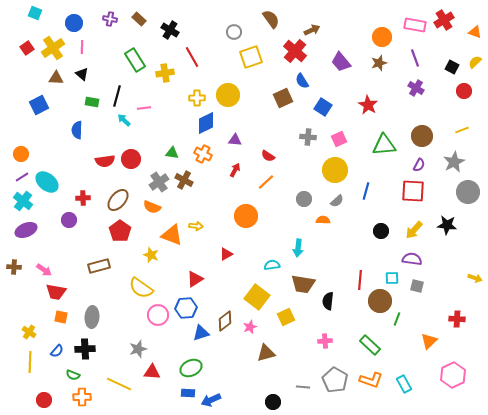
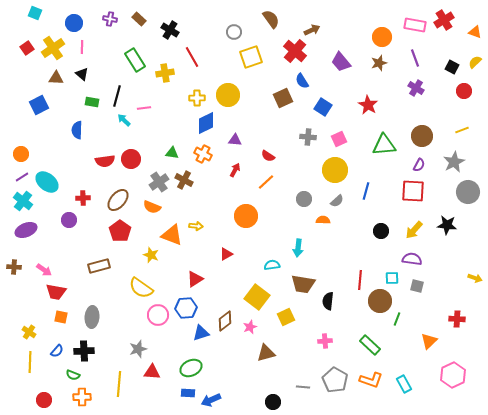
black cross at (85, 349): moved 1 px left, 2 px down
yellow line at (119, 384): rotated 70 degrees clockwise
